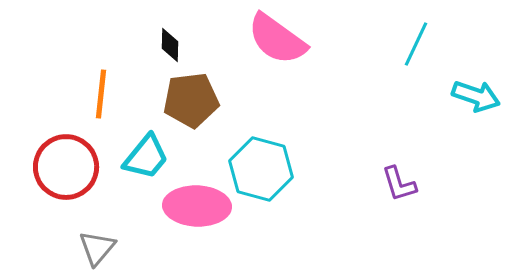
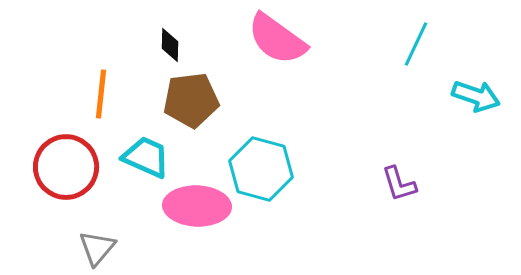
cyan trapezoid: rotated 105 degrees counterclockwise
